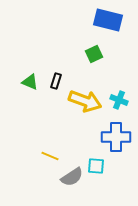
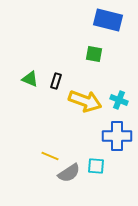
green square: rotated 36 degrees clockwise
green triangle: moved 3 px up
blue cross: moved 1 px right, 1 px up
gray semicircle: moved 3 px left, 4 px up
